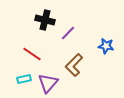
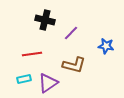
purple line: moved 3 px right
red line: rotated 42 degrees counterclockwise
brown L-shape: rotated 120 degrees counterclockwise
purple triangle: rotated 15 degrees clockwise
